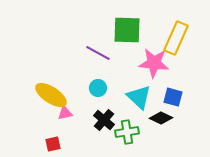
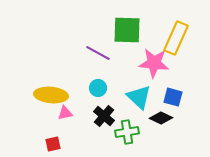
yellow ellipse: rotated 28 degrees counterclockwise
black cross: moved 4 px up
